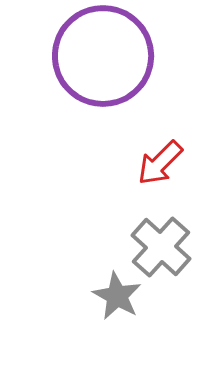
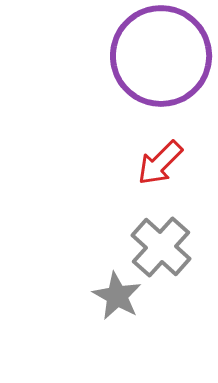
purple circle: moved 58 px right
